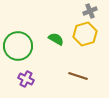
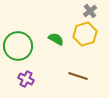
gray cross: rotated 16 degrees counterclockwise
